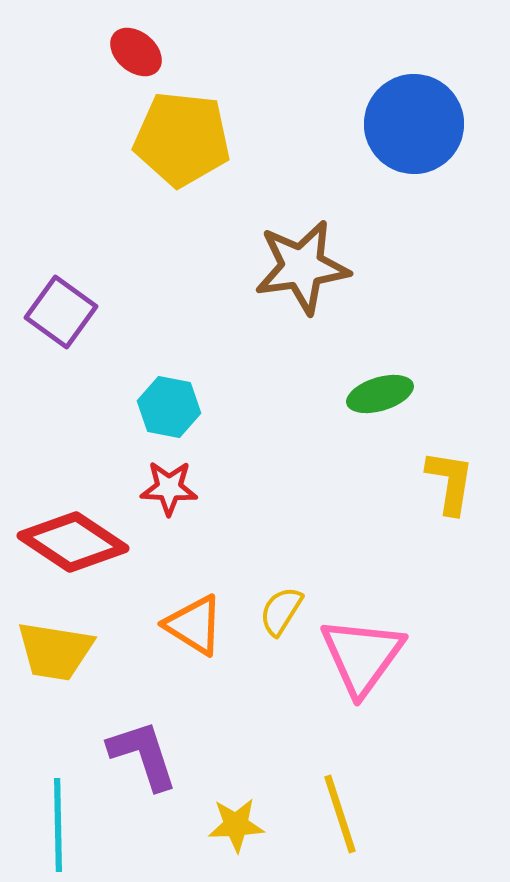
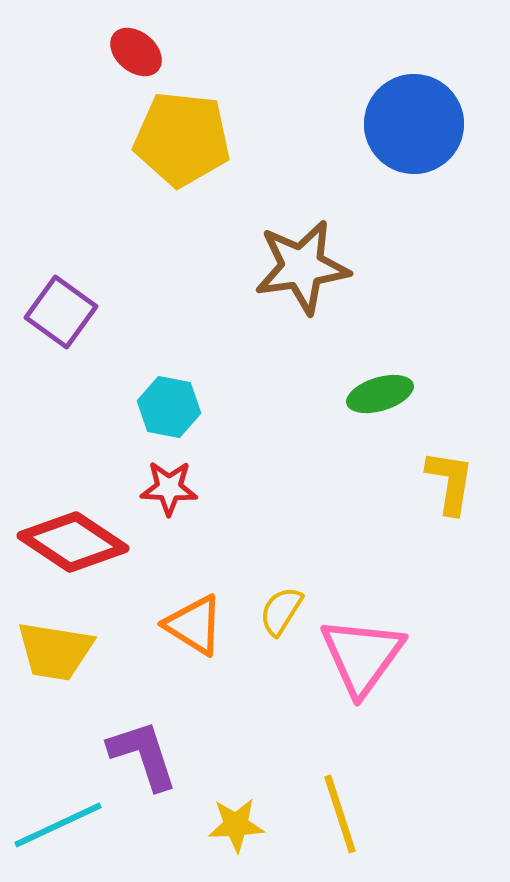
cyan line: rotated 66 degrees clockwise
